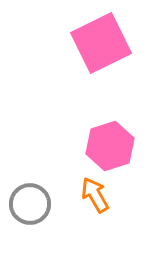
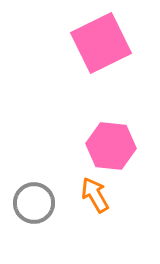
pink hexagon: moved 1 px right; rotated 24 degrees clockwise
gray circle: moved 4 px right, 1 px up
